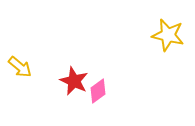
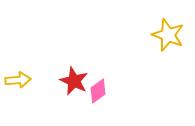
yellow star: rotated 8 degrees clockwise
yellow arrow: moved 2 px left, 13 px down; rotated 45 degrees counterclockwise
